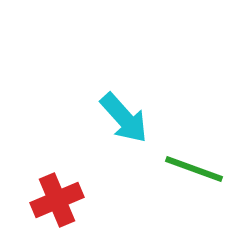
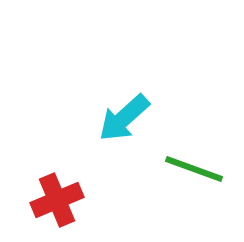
cyan arrow: rotated 90 degrees clockwise
